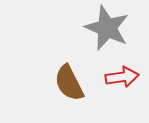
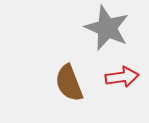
brown semicircle: rotated 6 degrees clockwise
